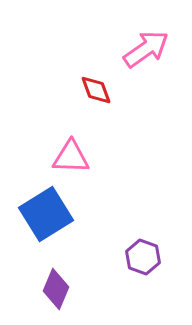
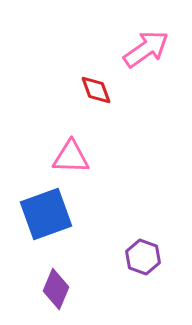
blue square: rotated 12 degrees clockwise
